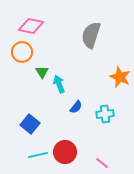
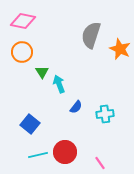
pink diamond: moved 8 px left, 5 px up
orange star: moved 28 px up
pink line: moved 2 px left; rotated 16 degrees clockwise
